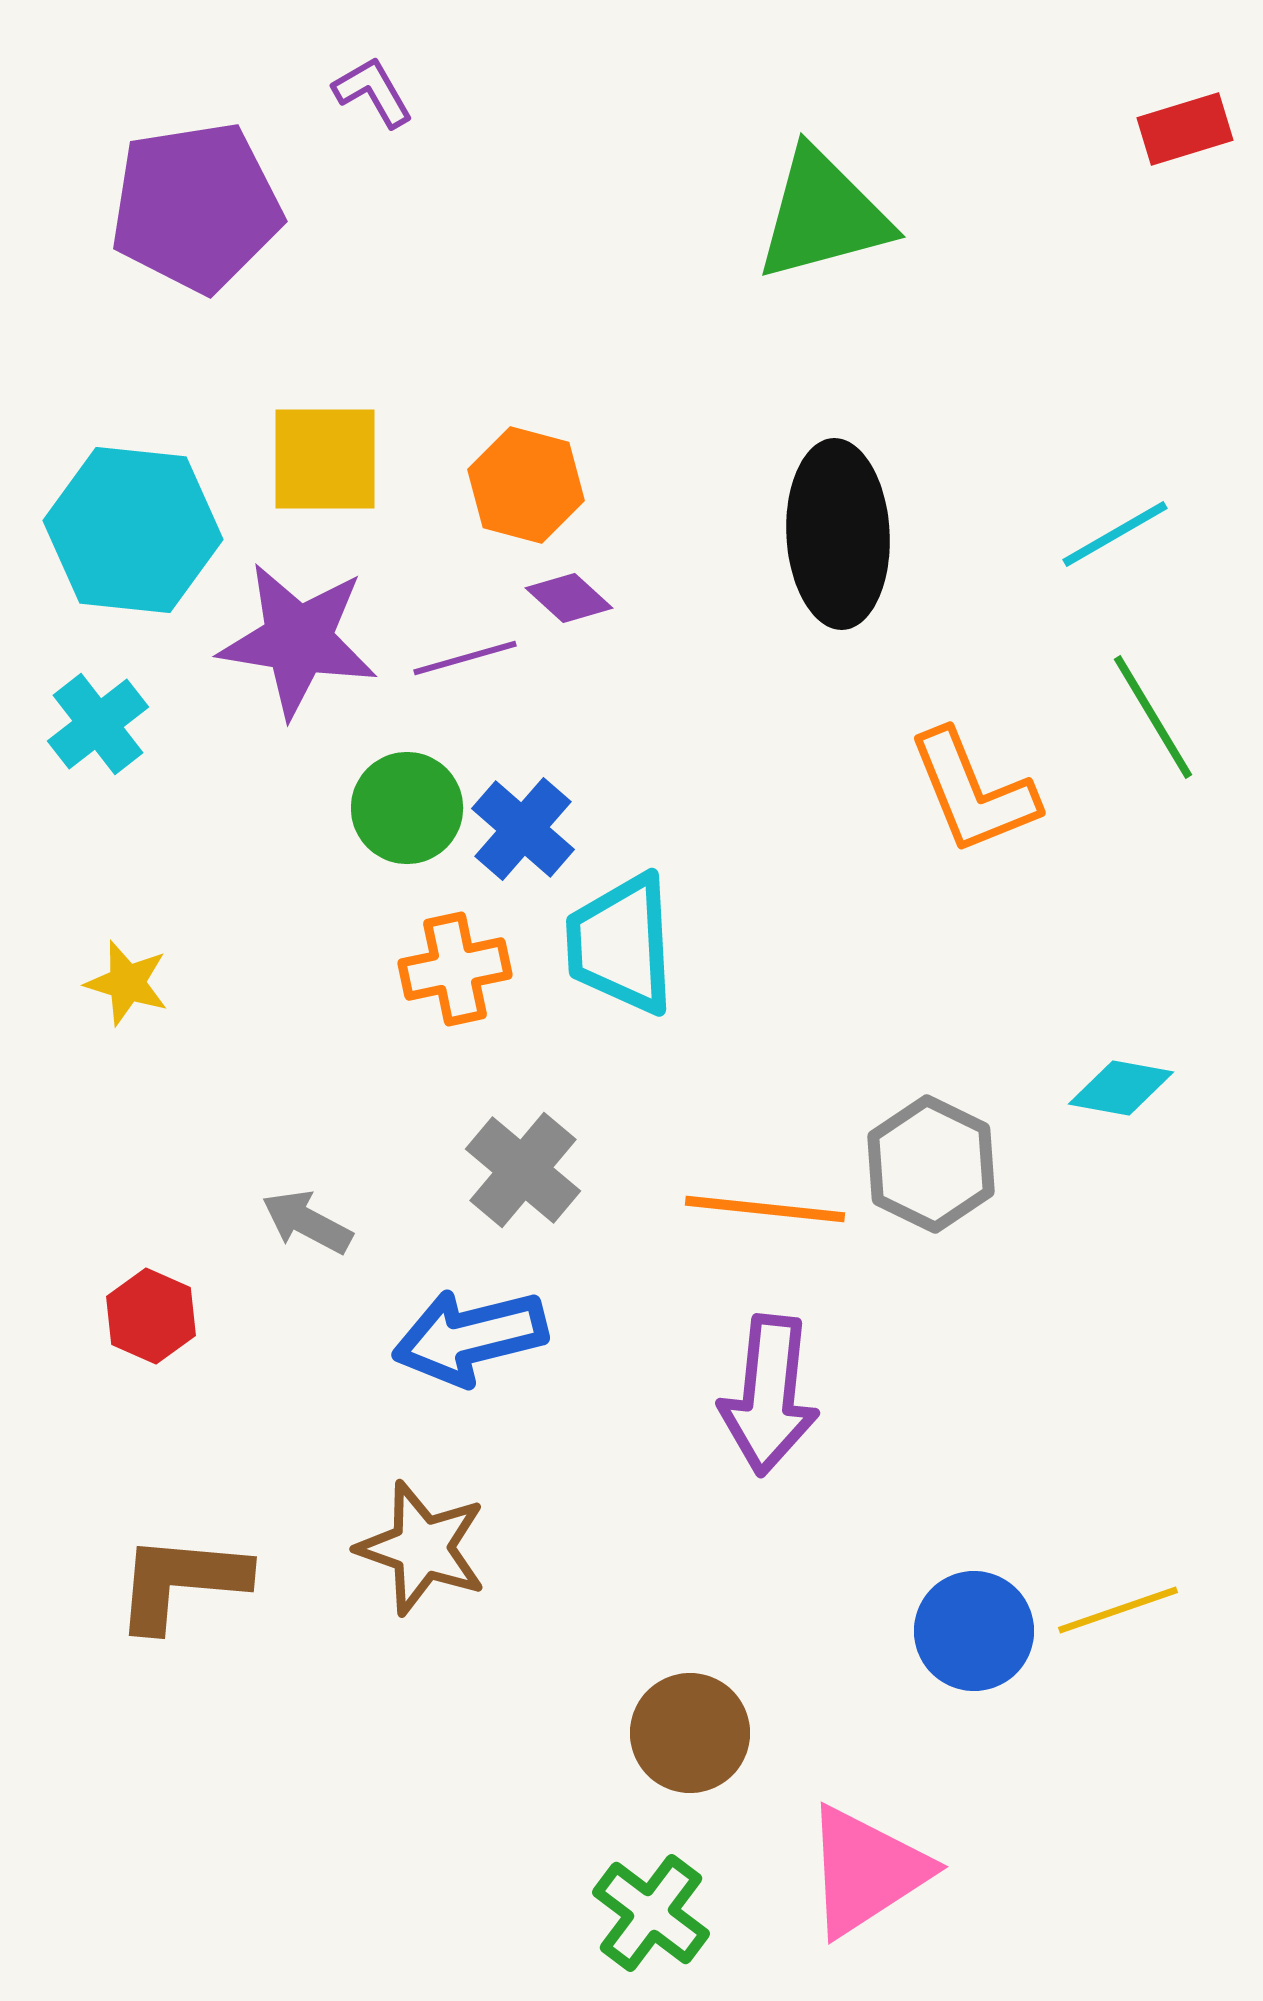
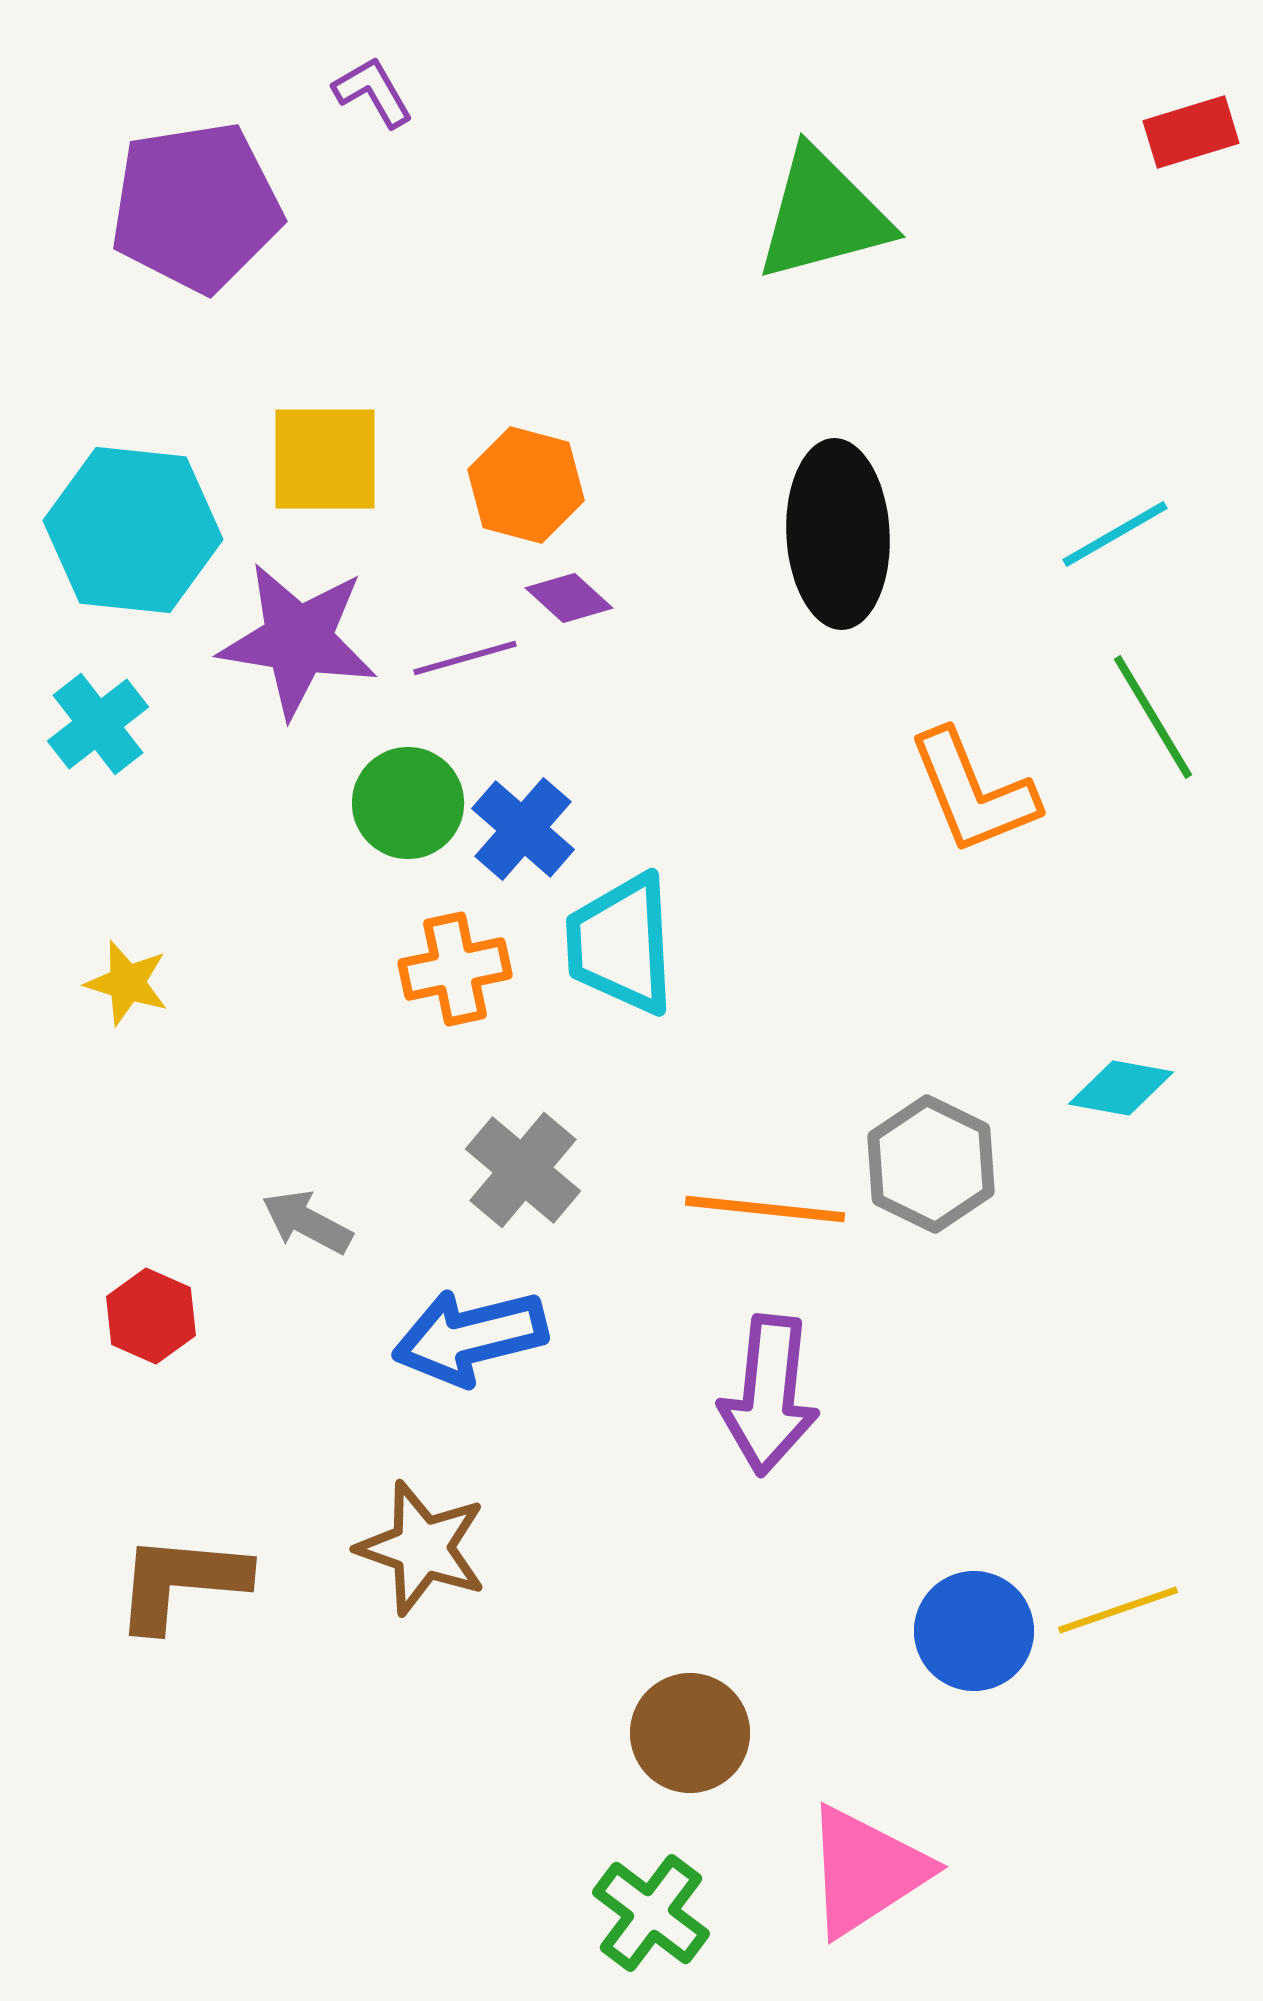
red rectangle: moved 6 px right, 3 px down
green circle: moved 1 px right, 5 px up
